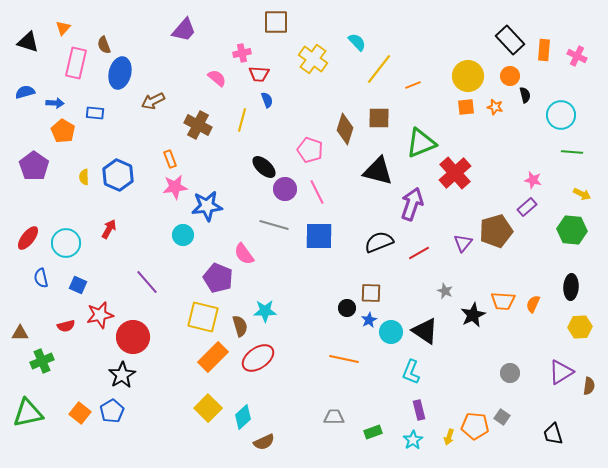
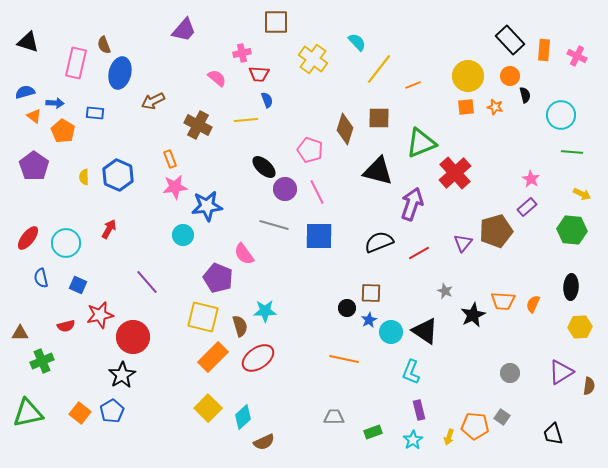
orange triangle at (63, 28): moved 29 px left, 88 px down; rotated 35 degrees counterclockwise
yellow line at (242, 120): moved 4 px right; rotated 70 degrees clockwise
pink star at (533, 180): moved 2 px left, 1 px up; rotated 18 degrees clockwise
